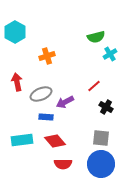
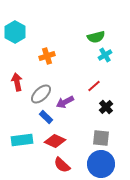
cyan cross: moved 5 px left, 1 px down
gray ellipse: rotated 20 degrees counterclockwise
black cross: rotated 16 degrees clockwise
blue rectangle: rotated 40 degrees clockwise
red diamond: rotated 25 degrees counterclockwise
red semicircle: moved 1 px left, 1 px down; rotated 42 degrees clockwise
